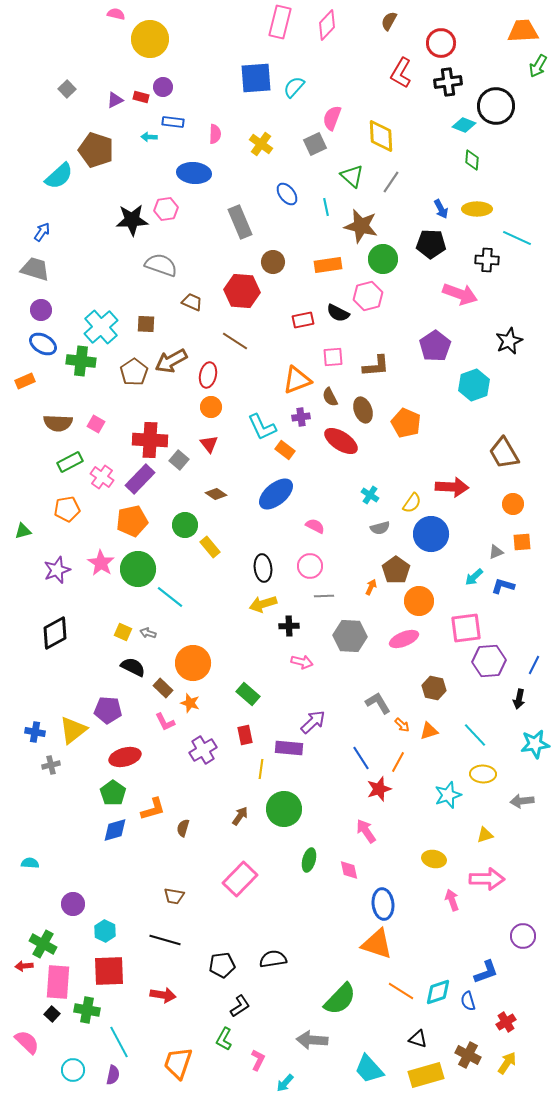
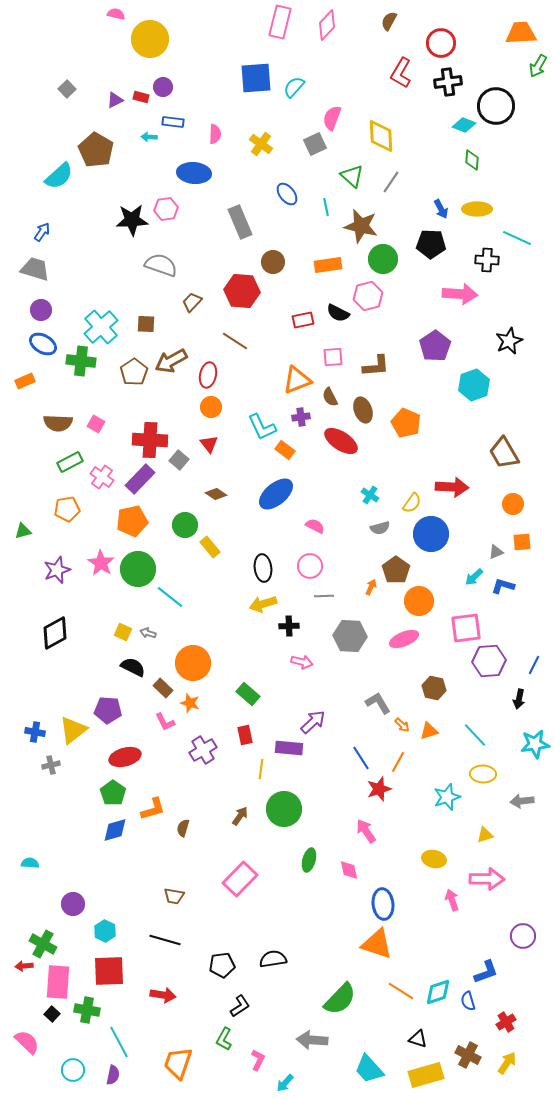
orange trapezoid at (523, 31): moved 2 px left, 2 px down
brown pentagon at (96, 150): rotated 12 degrees clockwise
pink arrow at (460, 294): rotated 16 degrees counterclockwise
brown trapezoid at (192, 302): rotated 70 degrees counterclockwise
cyan star at (448, 795): moved 1 px left, 2 px down
